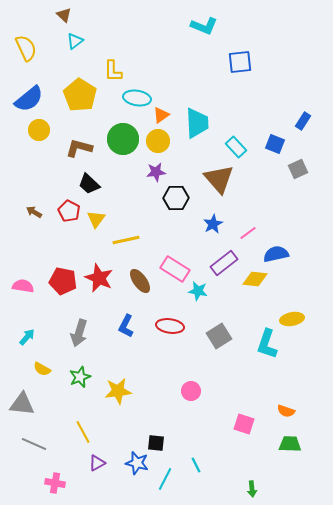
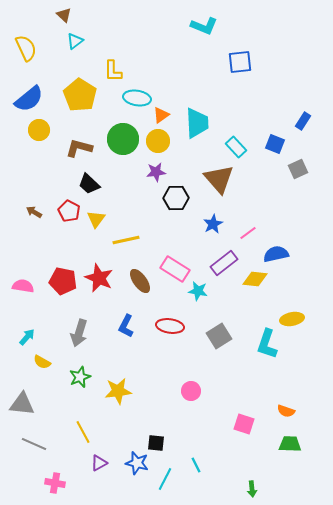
yellow semicircle at (42, 369): moved 7 px up
purple triangle at (97, 463): moved 2 px right
